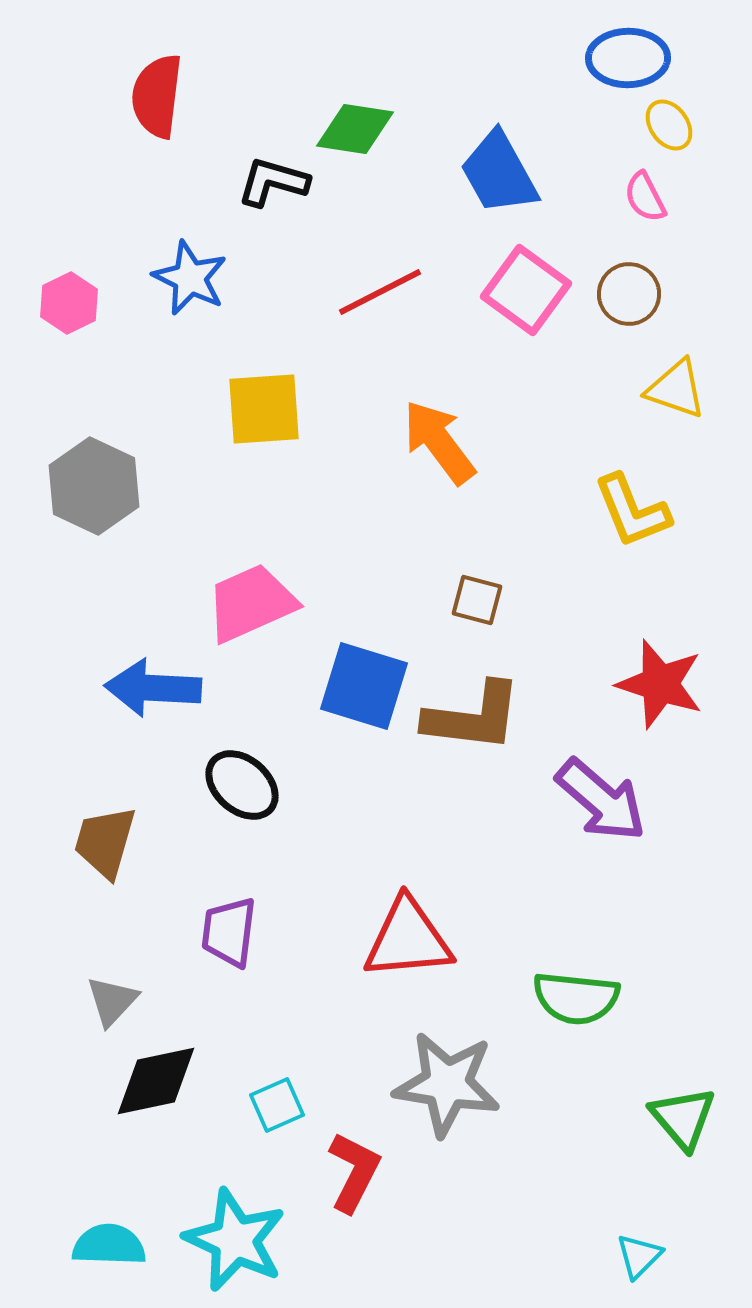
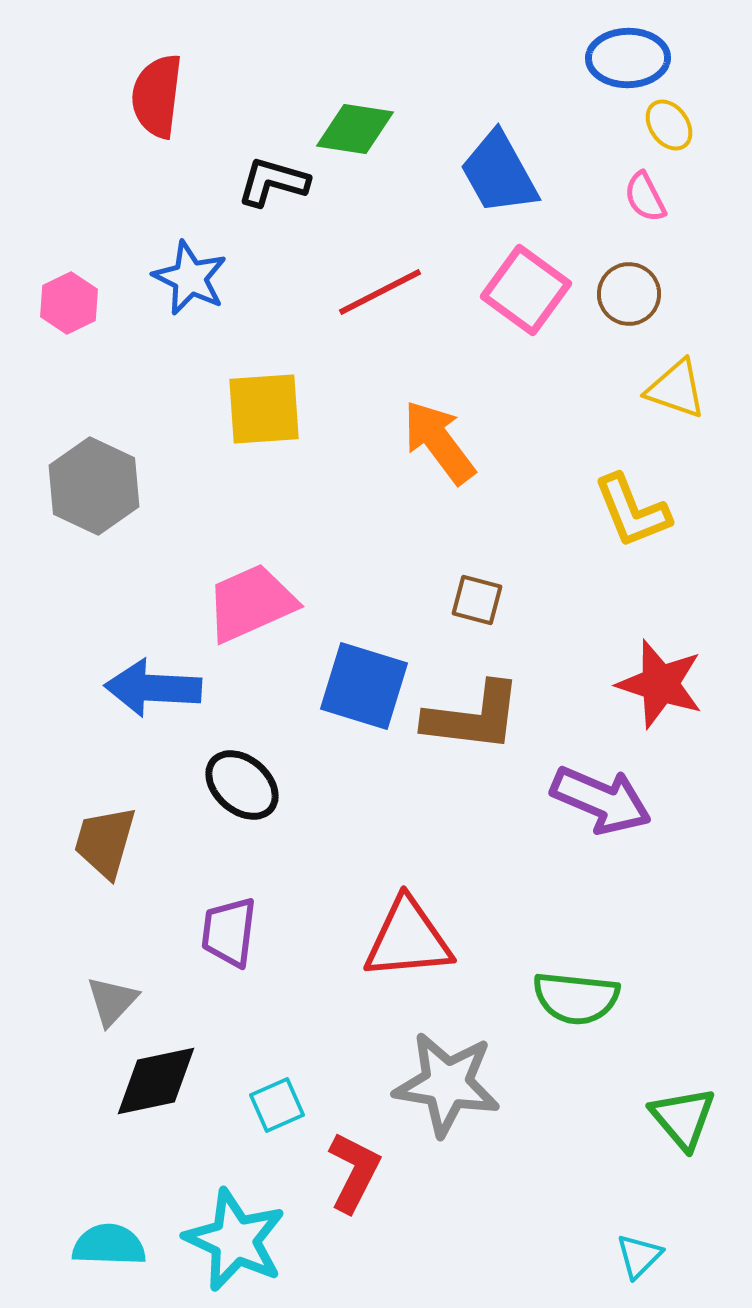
purple arrow: rotated 18 degrees counterclockwise
